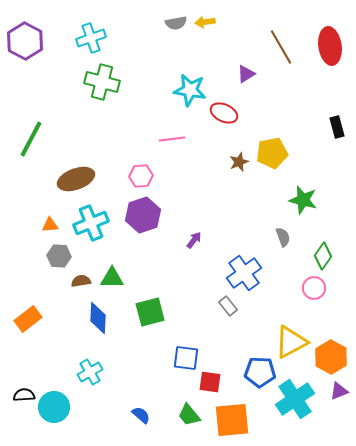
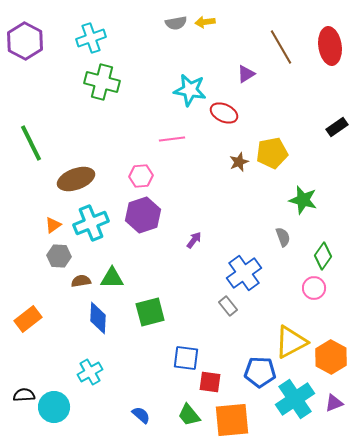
black rectangle at (337, 127): rotated 70 degrees clockwise
green line at (31, 139): moved 4 px down; rotated 54 degrees counterclockwise
orange triangle at (50, 225): moved 3 px right; rotated 30 degrees counterclockwise
purple triangle at (339, 391): moved 5 px left, 12 px down
